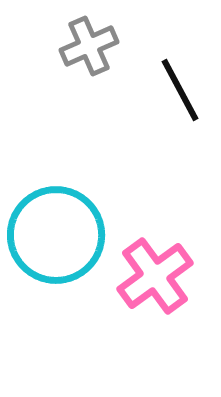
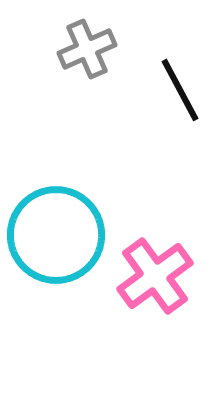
gray cross: moved 2 px left, 3 px down
